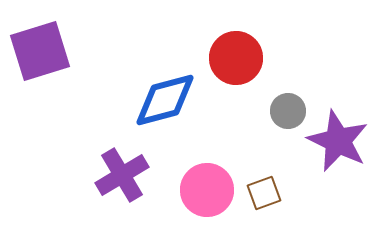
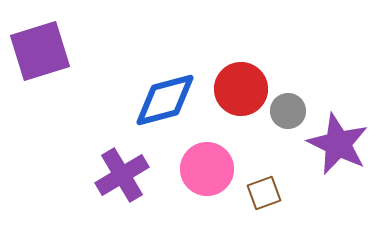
red circle: moved 5 px right, 31 px down
purple star: moved 3 px down
pink circle: moved 21 px up
